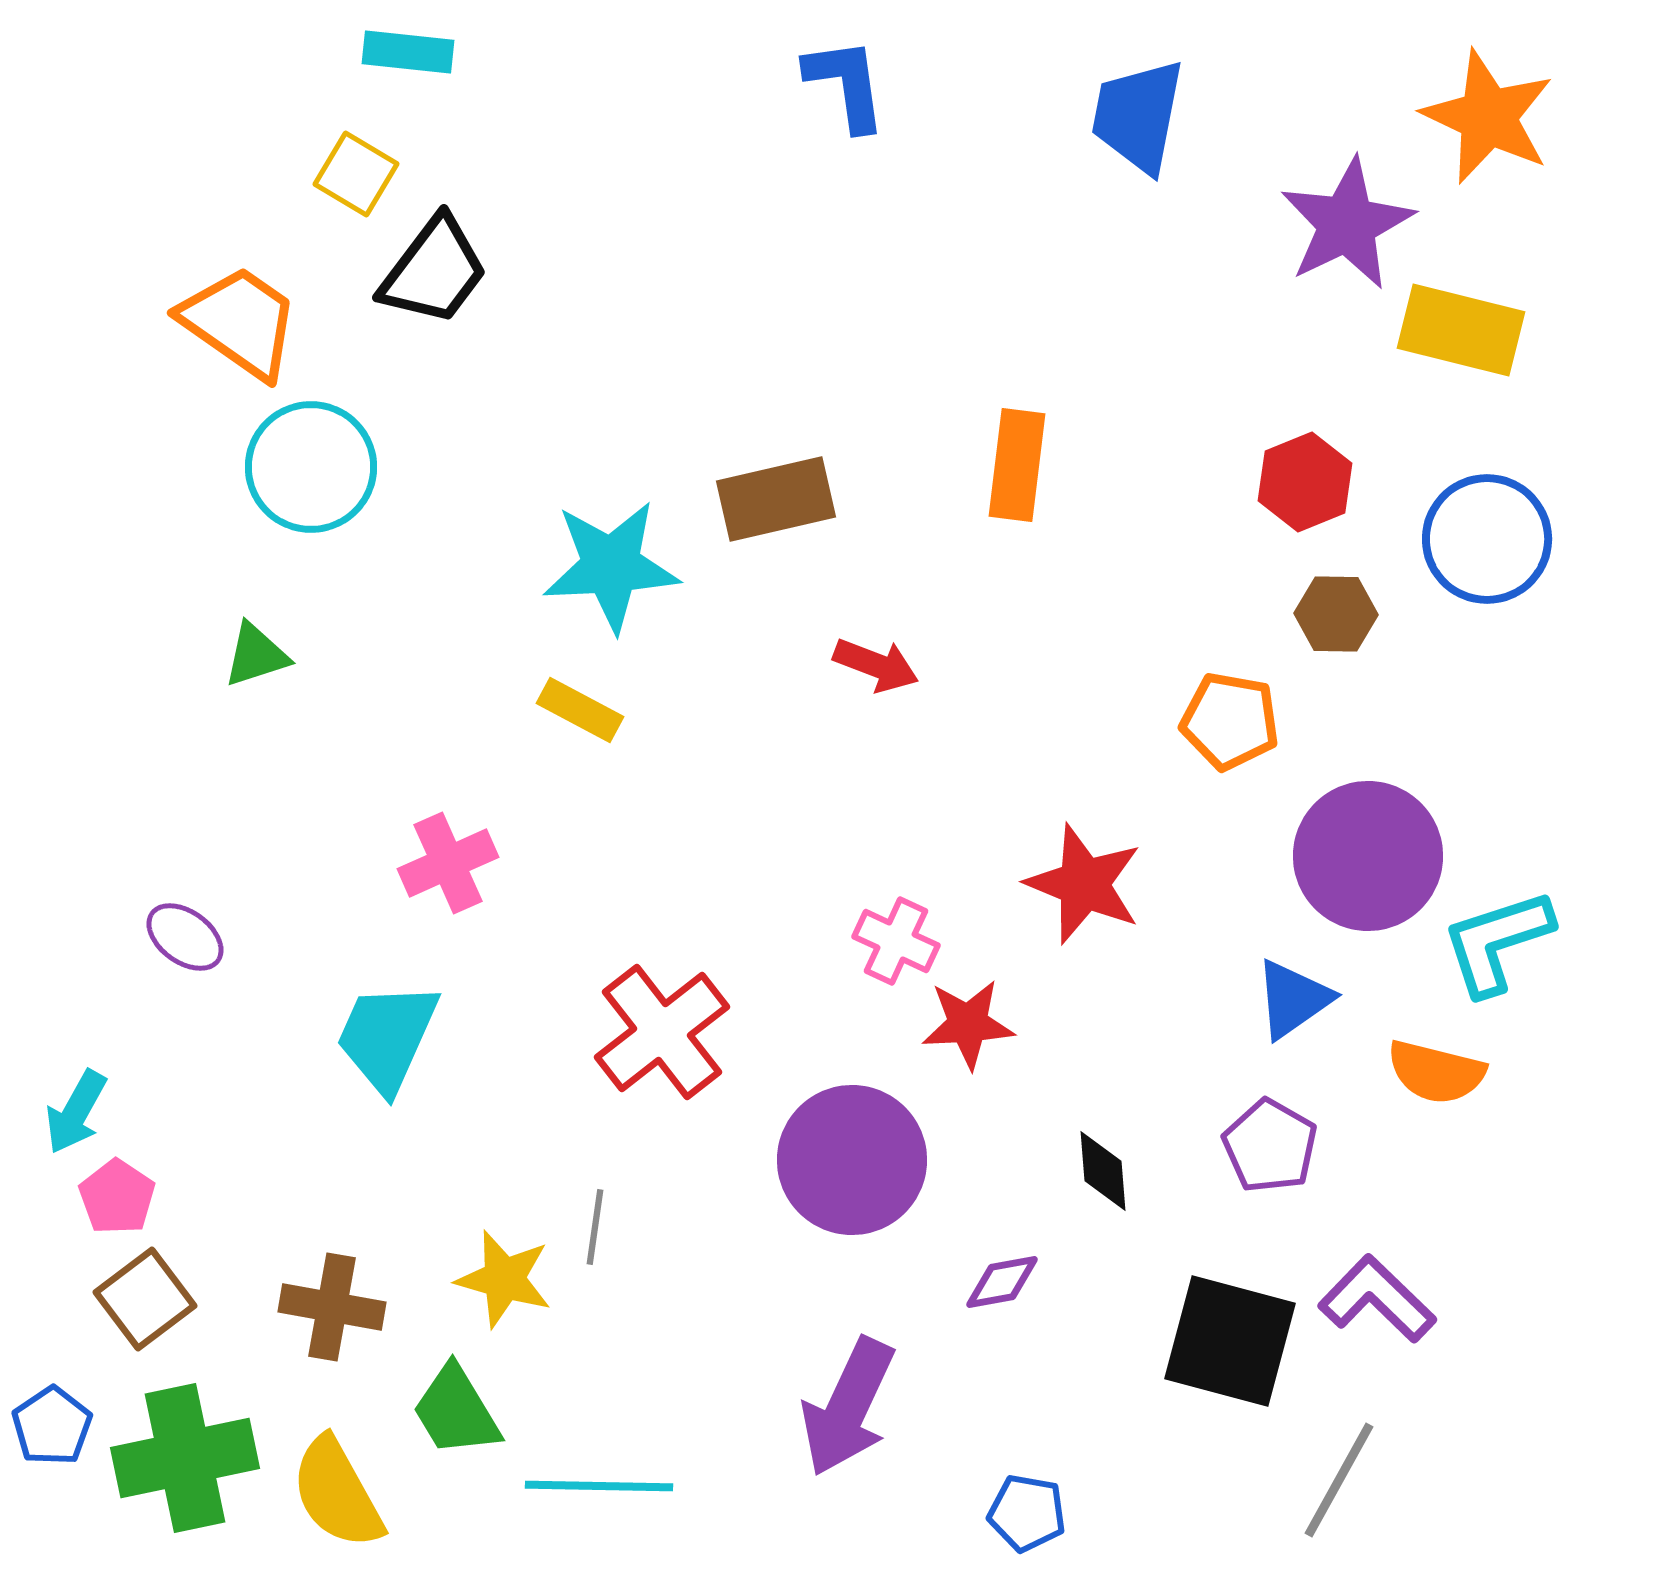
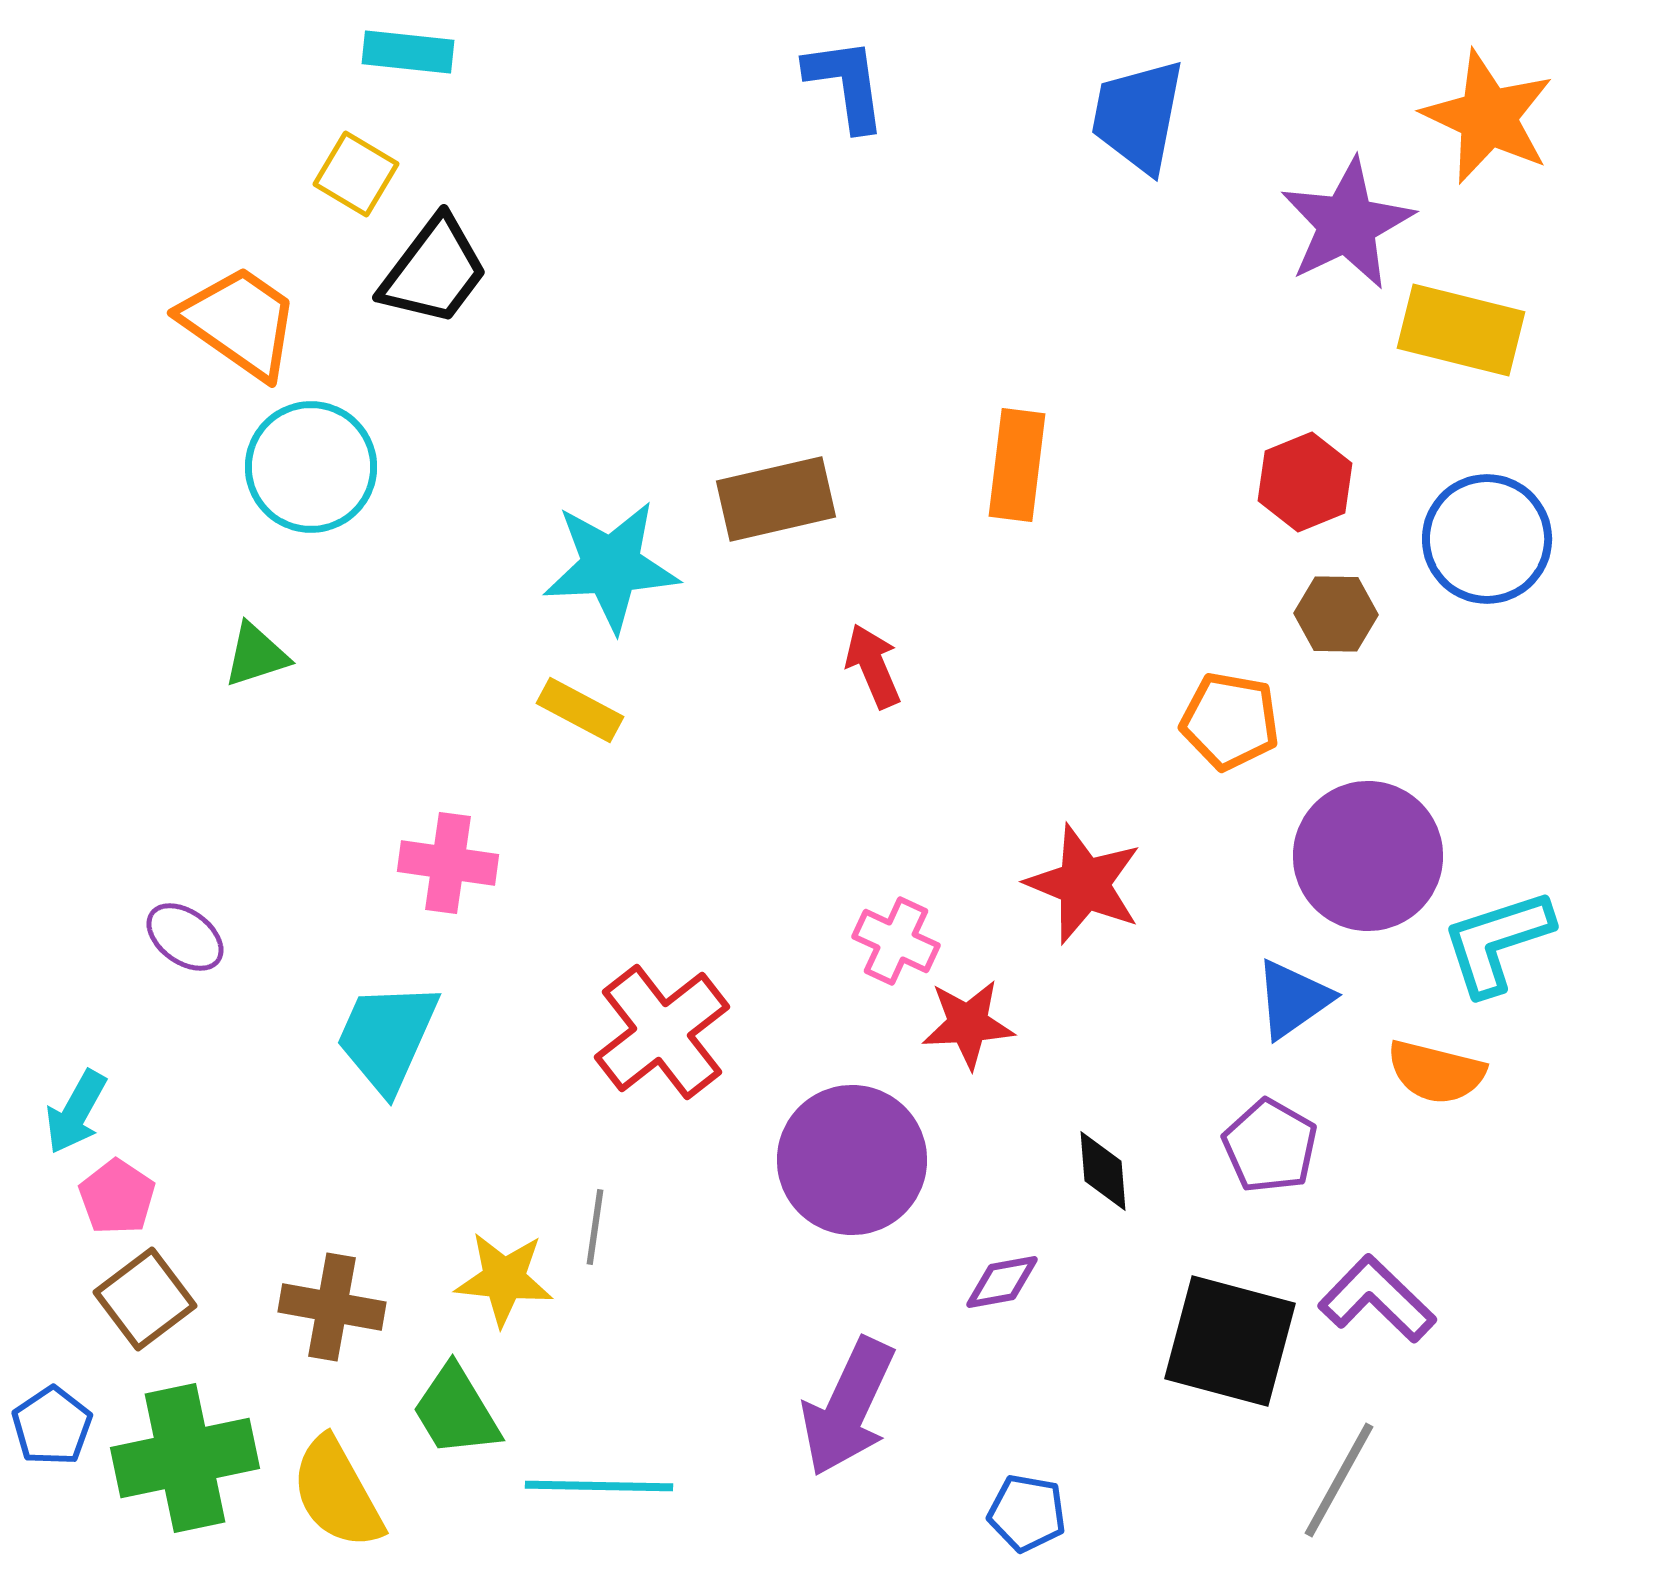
red arrow at (876, 665): moved 3 px left, 1 px down; rotated 134 degrees counterclockwise
pink cross at (448, 863): rotated 32 degrees clockwise
yellow star at (504, 1279): rotated 10 degrees counterclockwise
